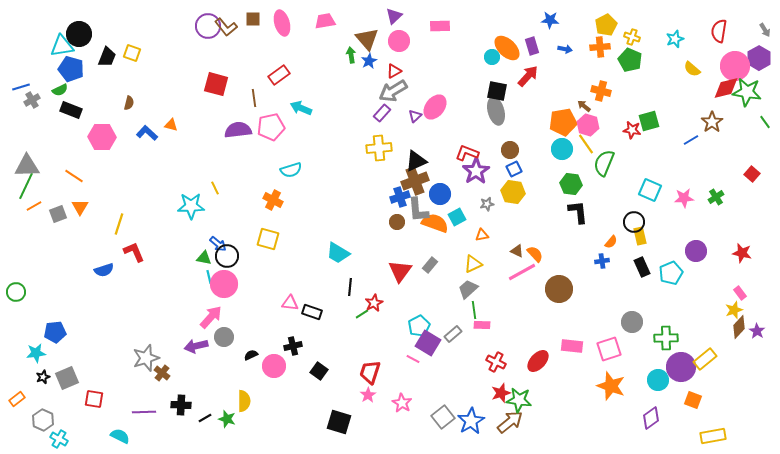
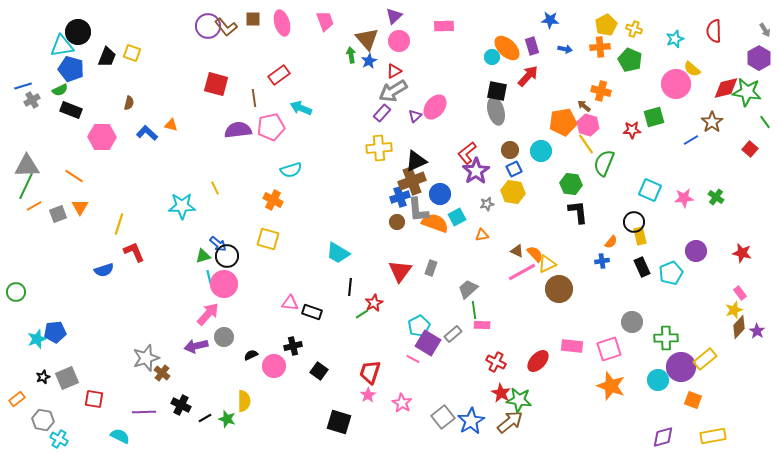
pink trapezoid at (325, 21): rotated 80 degrees clockwise
pink rectangle at (440, 26): moved 4 px right
red semicircle at (719, 31): moved 5 px left; rotated 10 degrees counterclockwise
black circle at (79, 34): moved 1 px left, 2 px up
yellow cross at (632, 37): moved 2 px right, 8 px up
pink circle at (735, 66): moved 59 px left, 18 px down
blue line at (21, 87): moved 2 px right, 1 px up
green square at (649, 121): moved 5 px right, 4 px up
red star at (632, 130): rotated 12 degrees counterclockwise
cyan circle at (562, 149): moved 21 px left, 2 px down
red L-shape at (467, 153): rotated 60 degrees counterclockwise
red square at (752, 174): moved 2 px left, 25 px up
brown cross at (415, 181): moved 3 px left
green cross at (716, 197): rotated 21 degrees counterclockwise
cyan star at (191, 206): moved 9 px left
green triangle at (204, 258): moved 1 px left, 2 px up; rotated 28 degrees counterclockwise
yellow triangle at (473, 264): moved 74 px right
gray rectangle at (430, 265): moved 1 px right, 3 px down; rotated 21 degrees counterclockwise
pink arrow at (211, 317): moved 3 px left, 3 px up
cyan star at (36, 353): moved 1 px right, 14 px up; rotated 12 degrees counterclockwise
red star at (501, 393): rotated 24 degrees counterclockwise
black cross at (181, 405): rotated 24 degrees clockwise
purple diamond at (651, 418): moved 12 px right, 19 px down; rotated 20 degrees clockwise
gray hexagon at (43, 420): rotated 15 degrees counterclockwise
